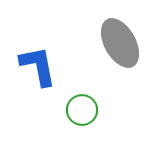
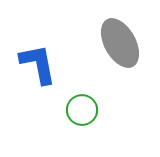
blue L-shape: moved 2 px up
